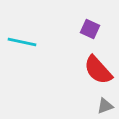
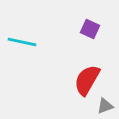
red semicircle: moved 11 px left, 10 px down; rotated 72 degrees clockwise
